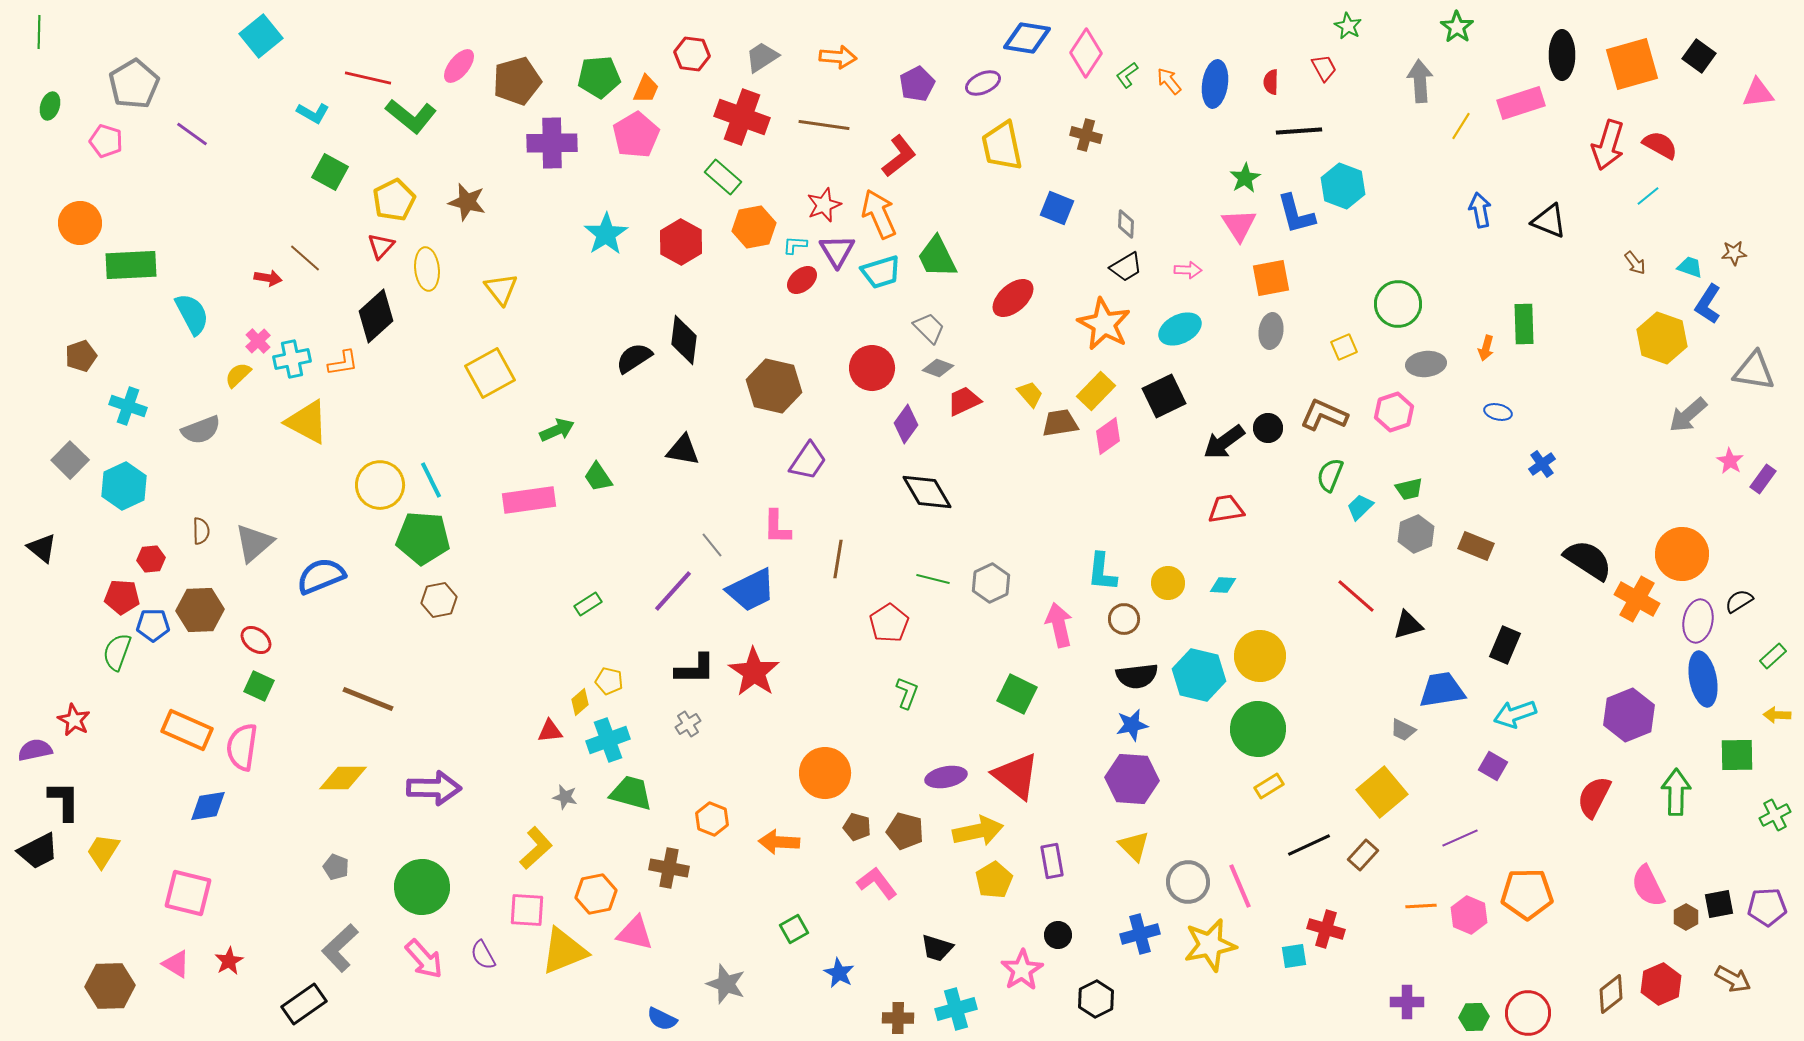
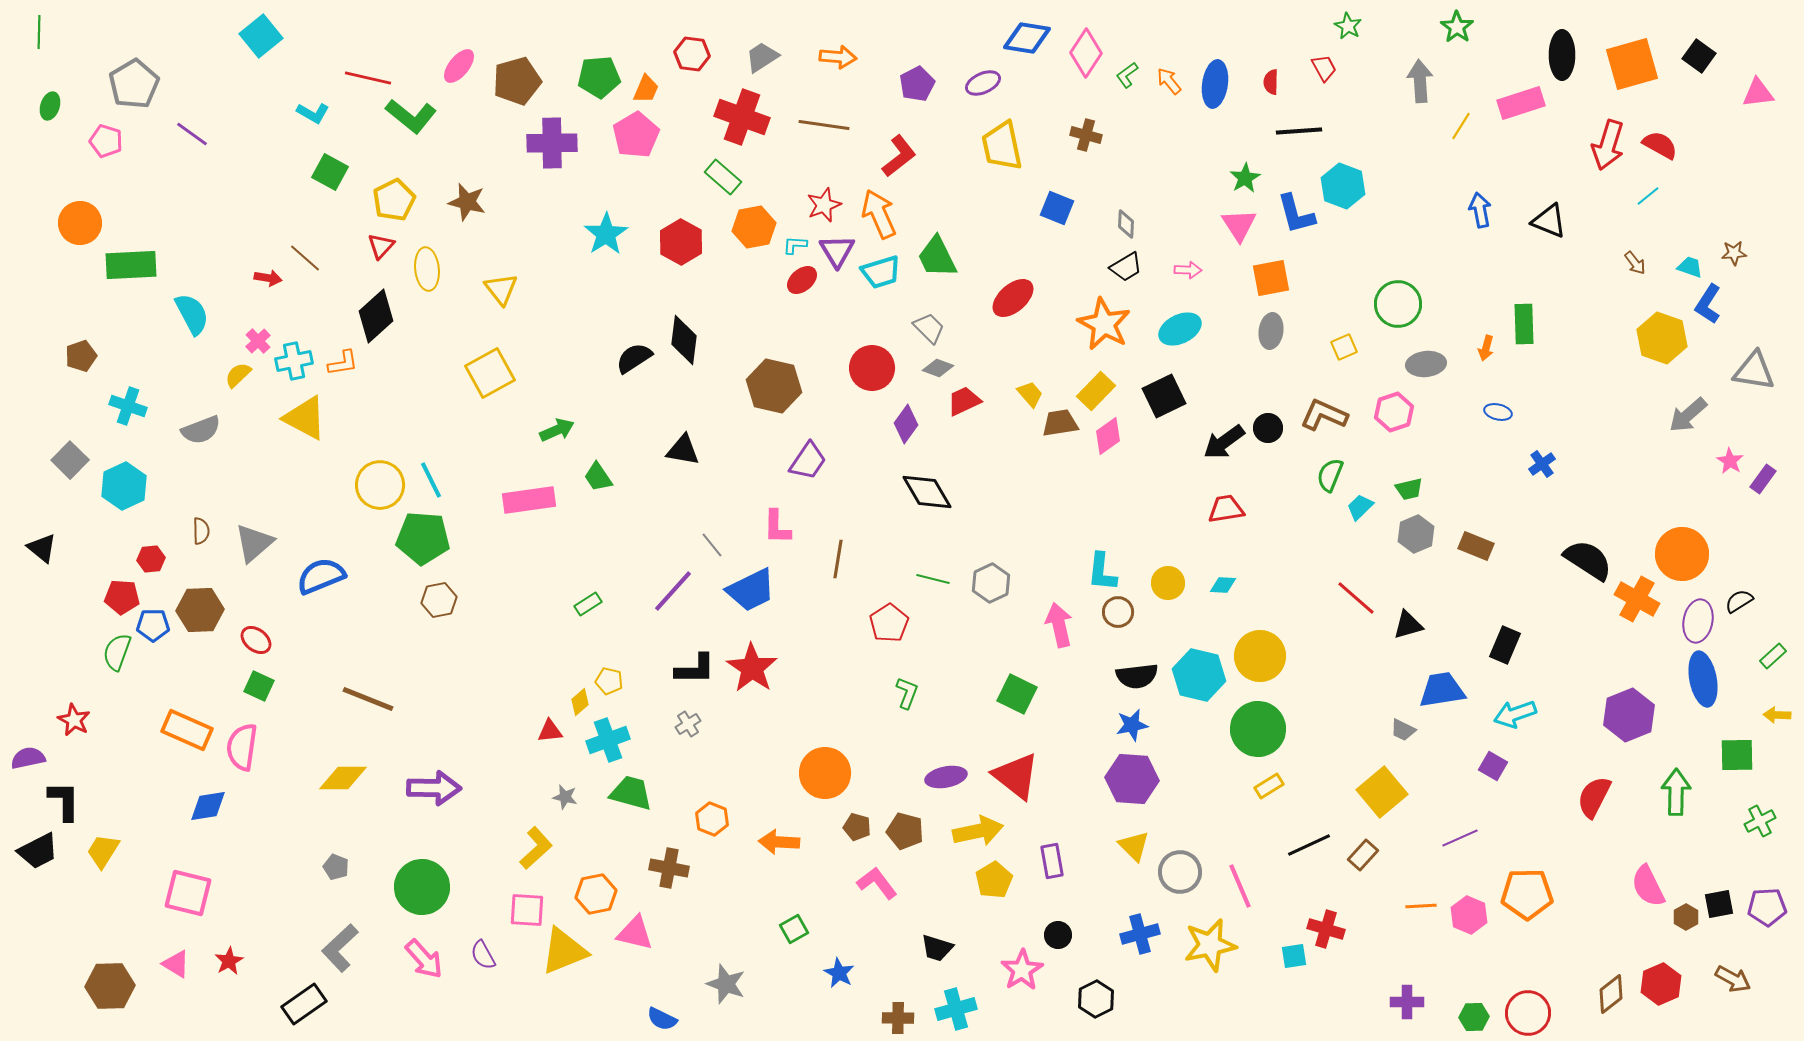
cyan cross at (292, 359): moved 2 px right, 2 px down
yellow triangle at (307, 422): moved 2 px left, 4 px up
red line at (1356, 596): moved 2 px down
brown circle at (1124, 619): moved 6 px left, 7 px up
red star at (754, 672): moved 2 px left, 4 px up
purple semicircle at (35, 750): moved 7 px left, 8 px down
green cross at (1775, 815): moved 15 px left, 6 px down
gray circle at (1188, 882): moved 8 px left, 10 px up
